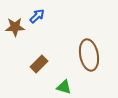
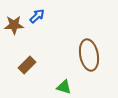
brown star: moved 1 px left, 2 px up
brown rectangle: moved 12 px left, 1 px down
